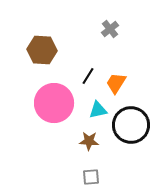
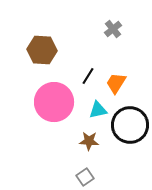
gray cross: moved 3 px right
pink circle: moved 1 px up
black circle: moved 1 px left
gray square: moved 6 px left; rotated 30 degrees counterclockwise
